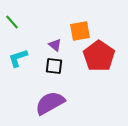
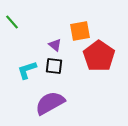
cyan L-shape: moved 9 px right, 12 px down
